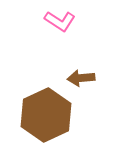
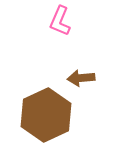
pink L-shape: rotated 80 degrees clockwise
